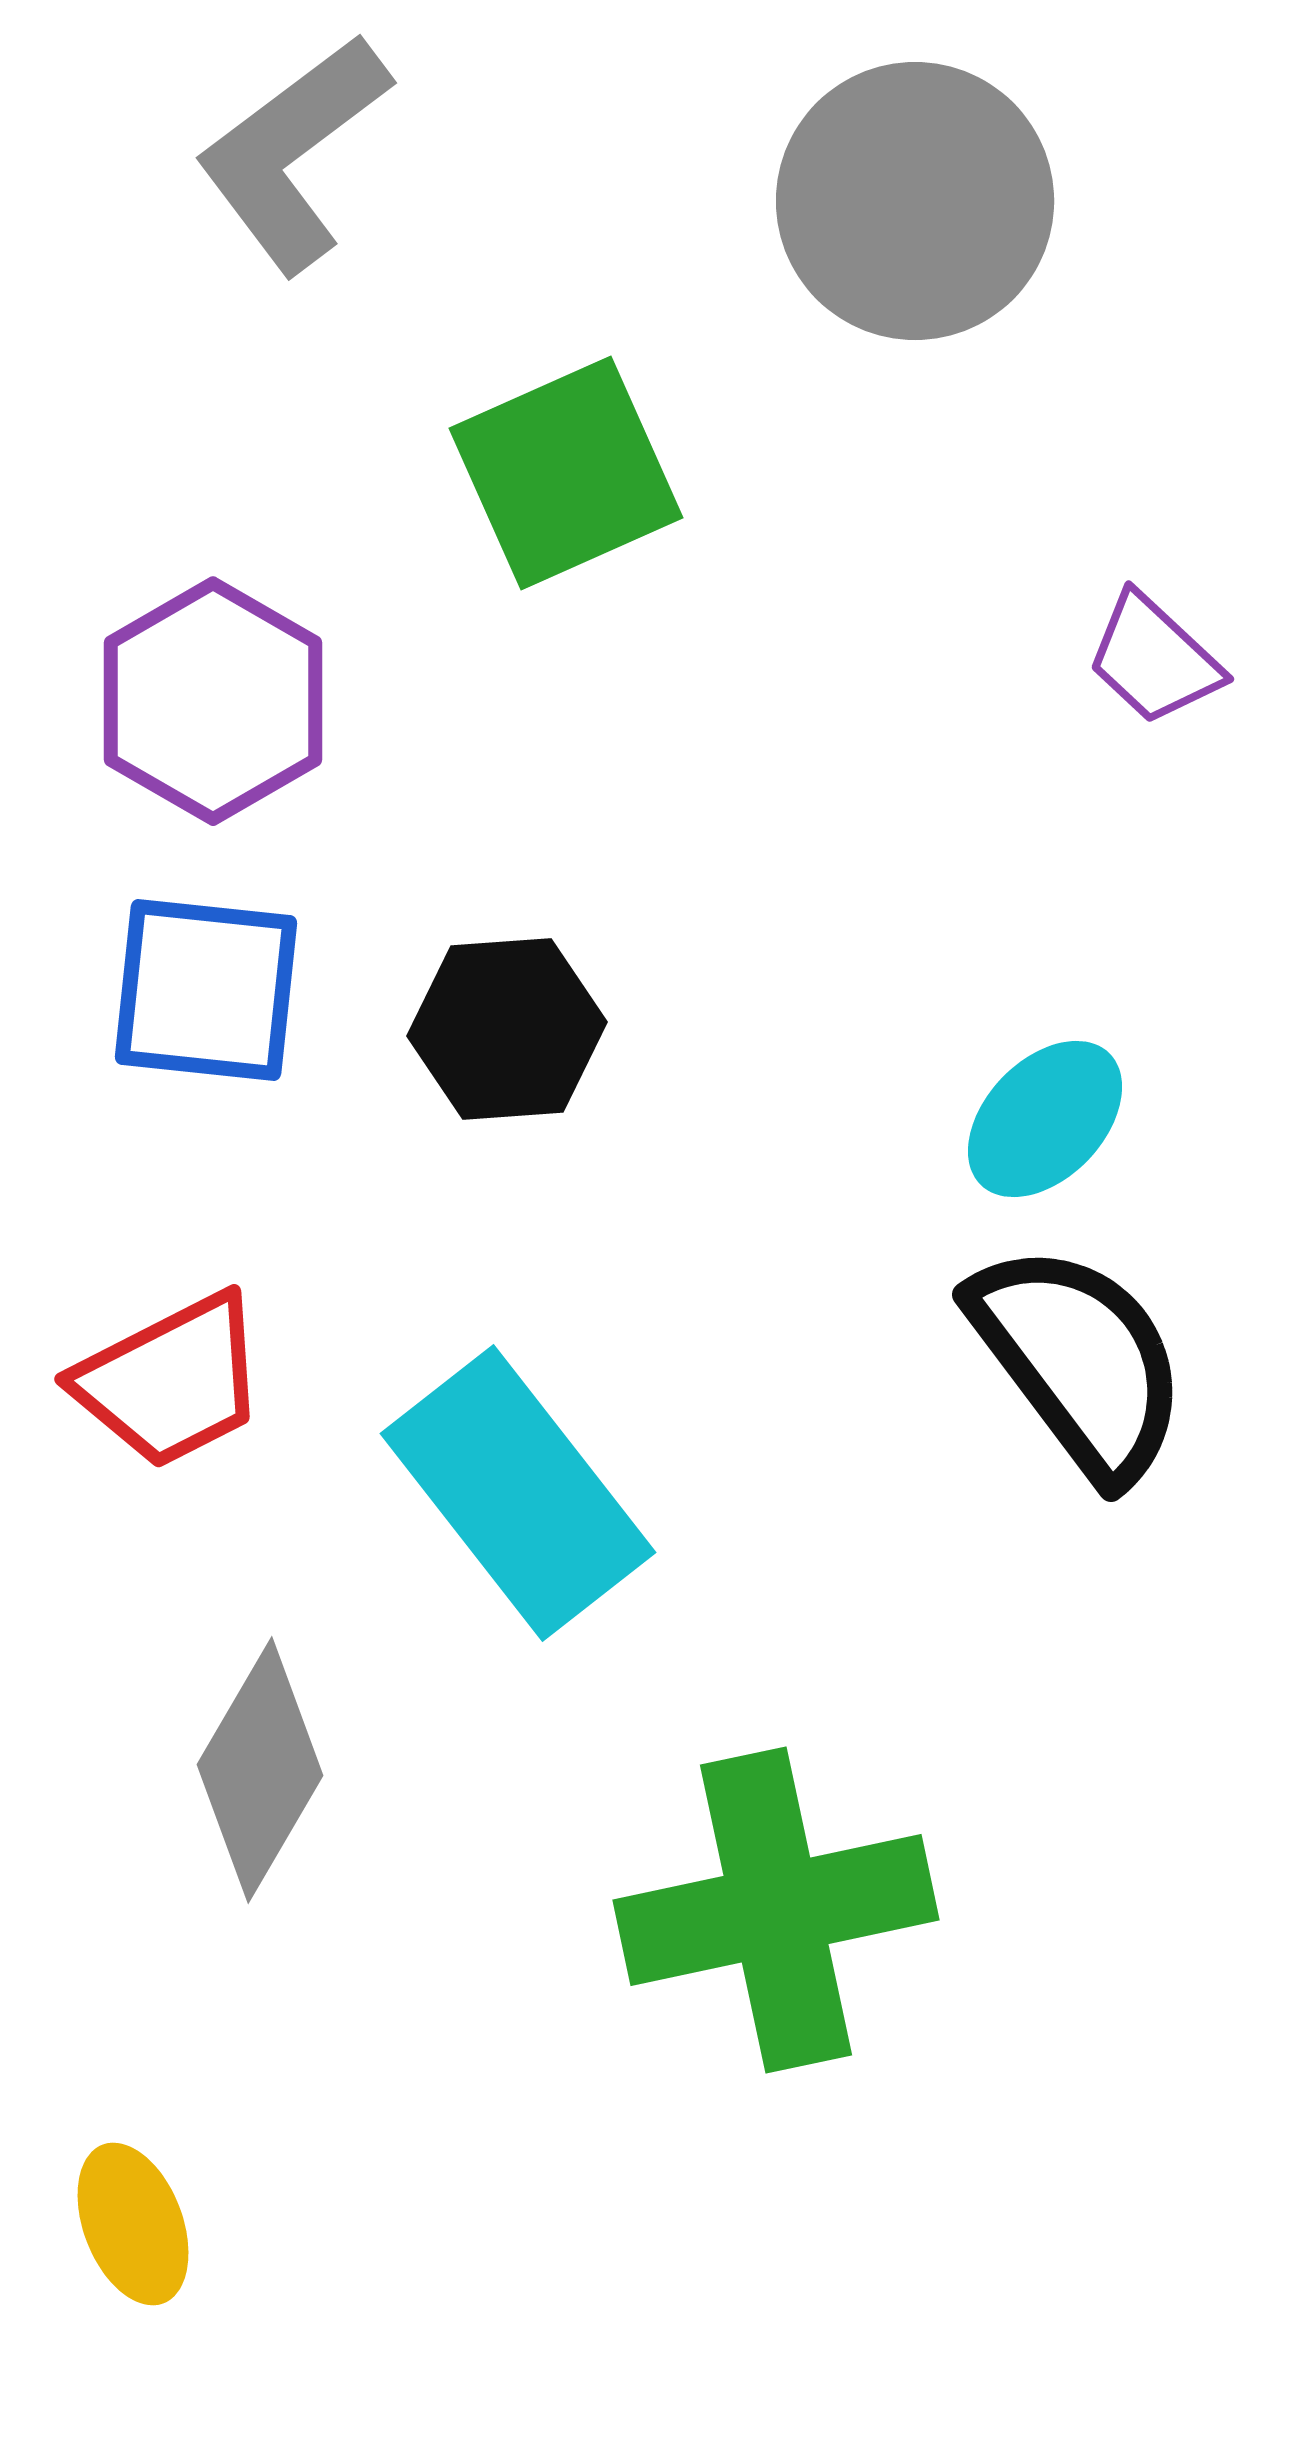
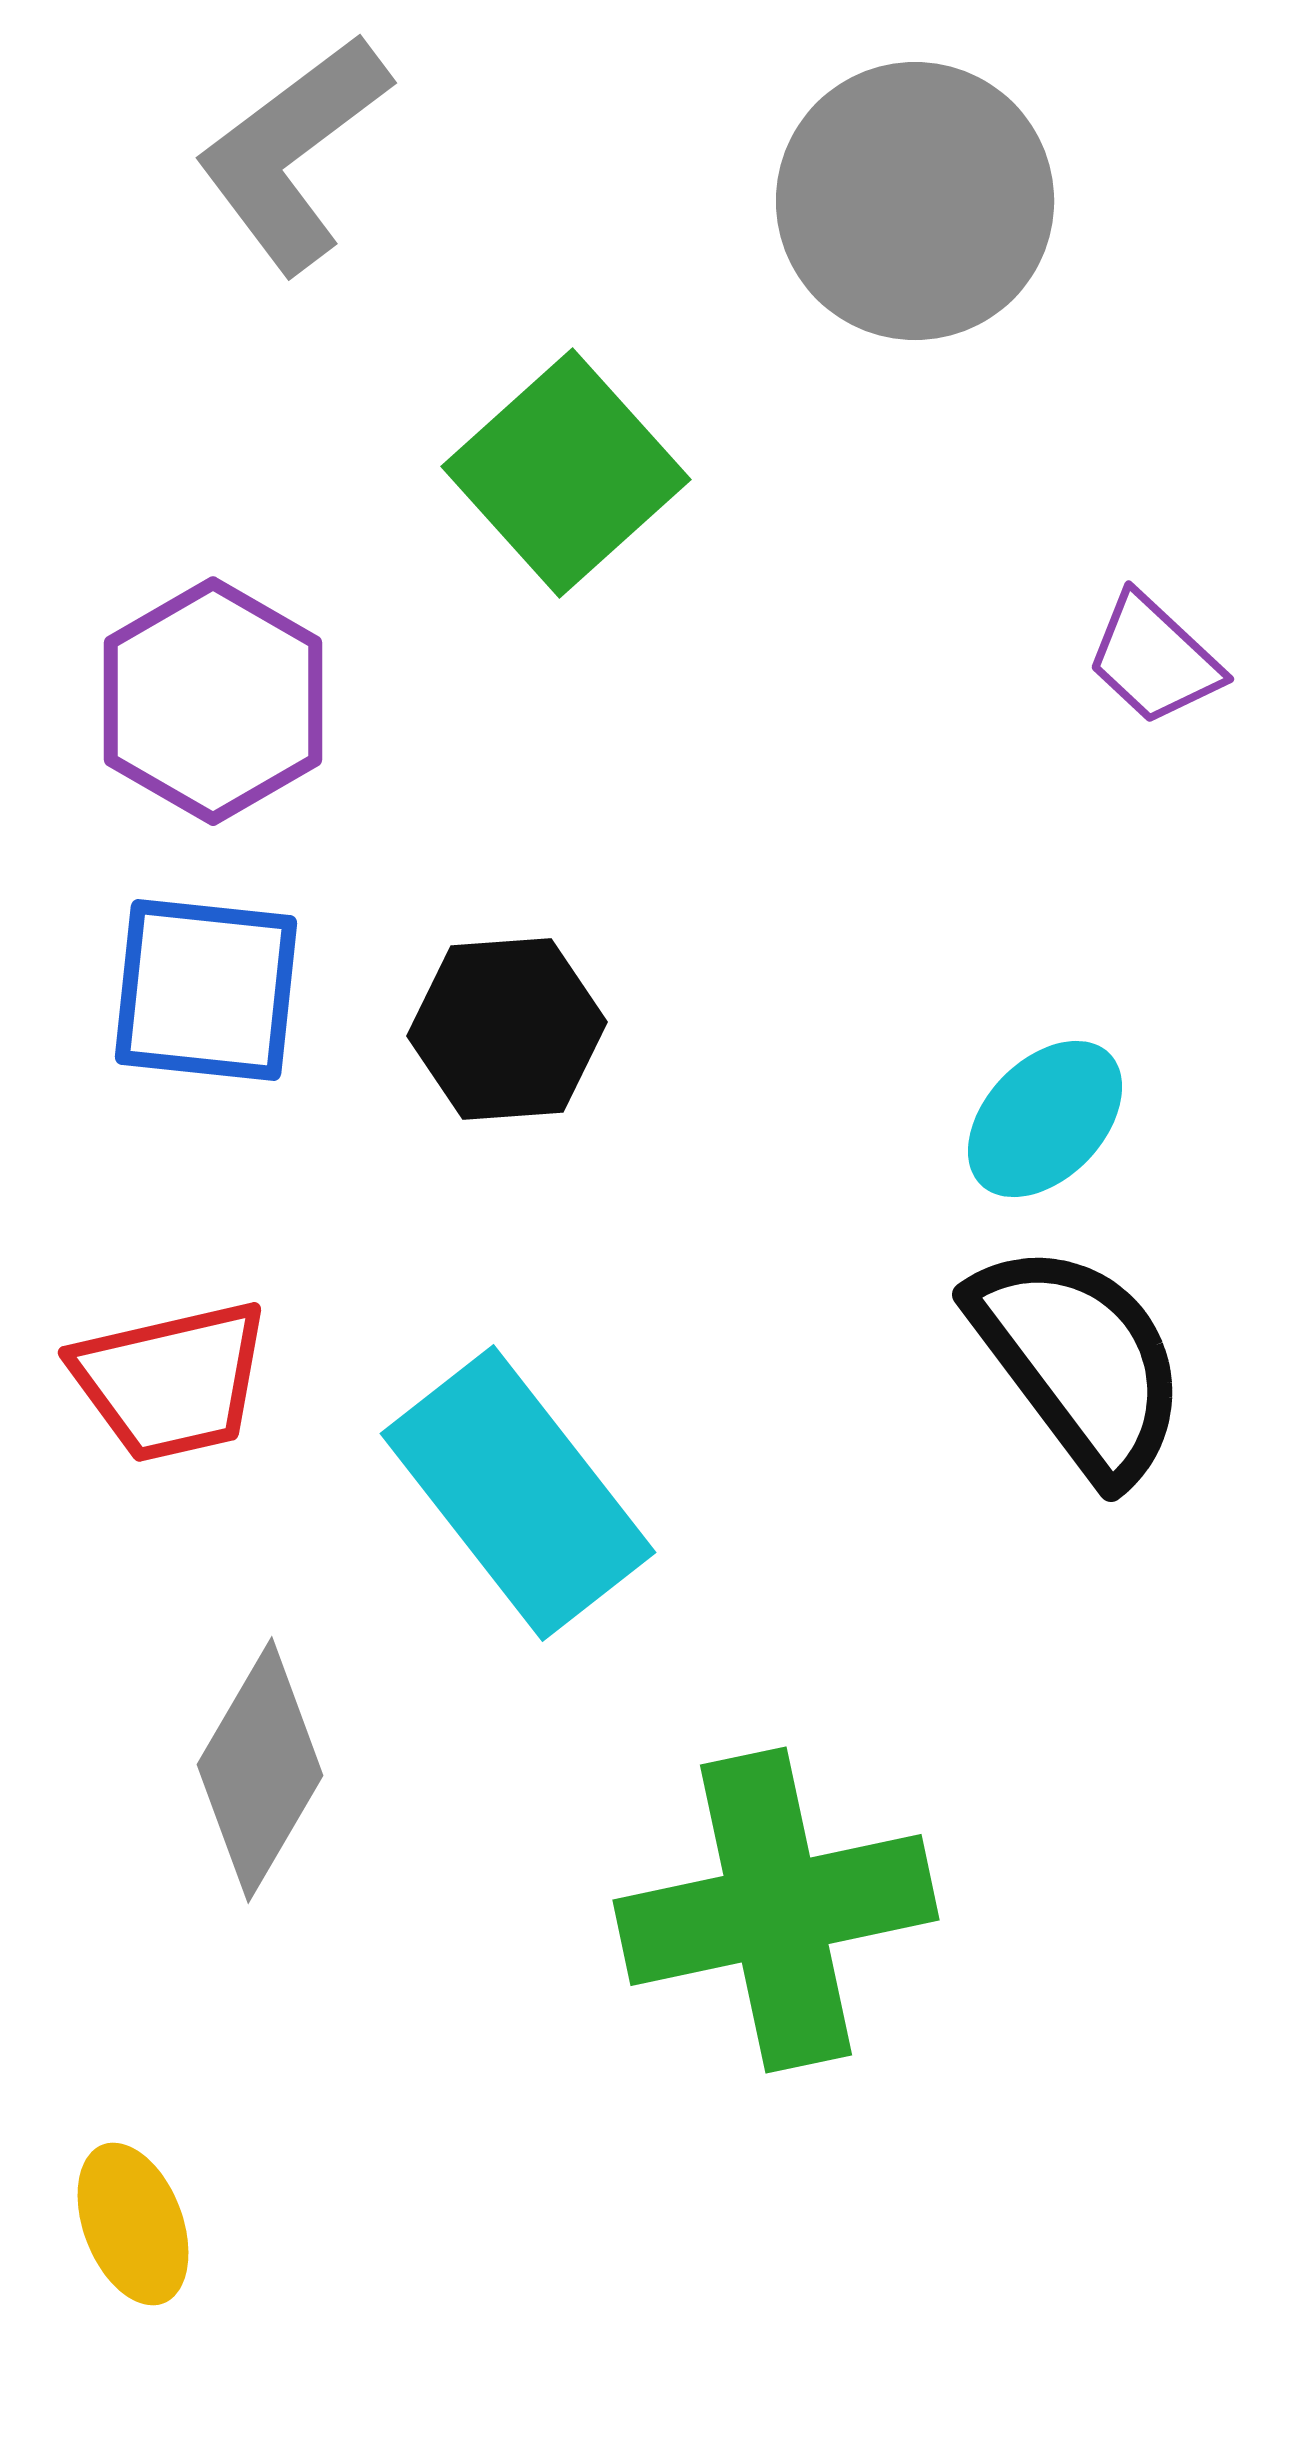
green square: rotated 18 degrees counterclockwise
red trapezoid: rotated 14 degrees clockwise
